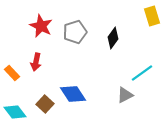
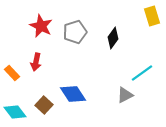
brown square: moved 1 px left, 1 px down
